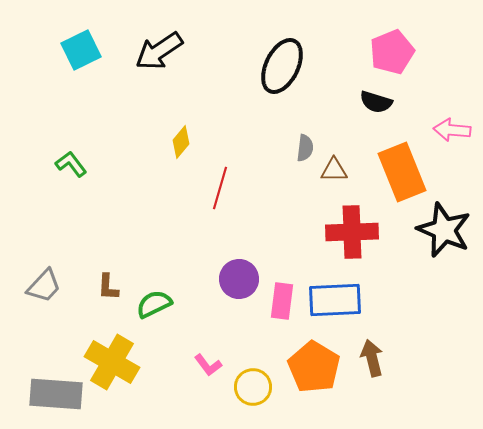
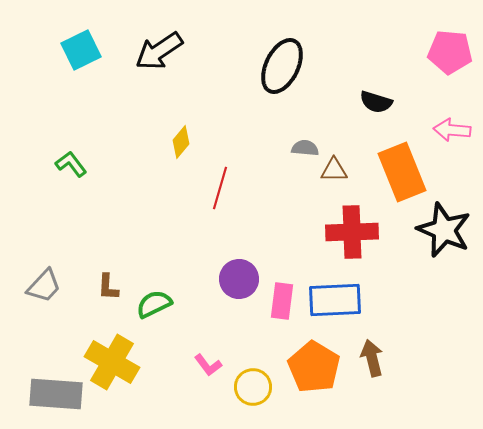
pink pentagon: moved 58 px right; rotated 27 degrees clockwise
gray semicircle: rotated 92 degrees counterclockwise
